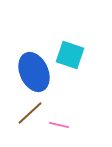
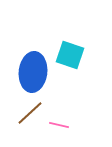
blue ellipse: moved 1 px left; rotated 30 degrees clockwise
